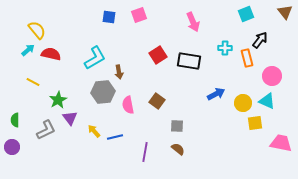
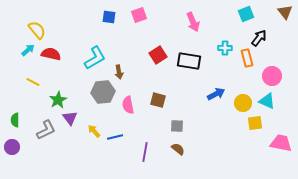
black arrow: moved 1 px left, 2 px up
brown square: moved 1 px right, 1 px up; rotated 21 degrees counterclockwise
